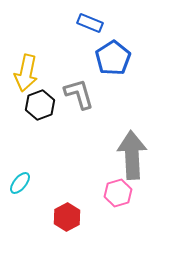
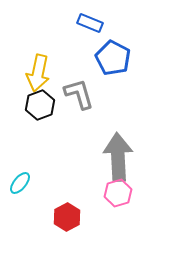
blue pentagon: rotated 12 degrees counterclockwise
yellow arrow: moved 12 px right
gray arrow: moved 14 px left, 2 px down
